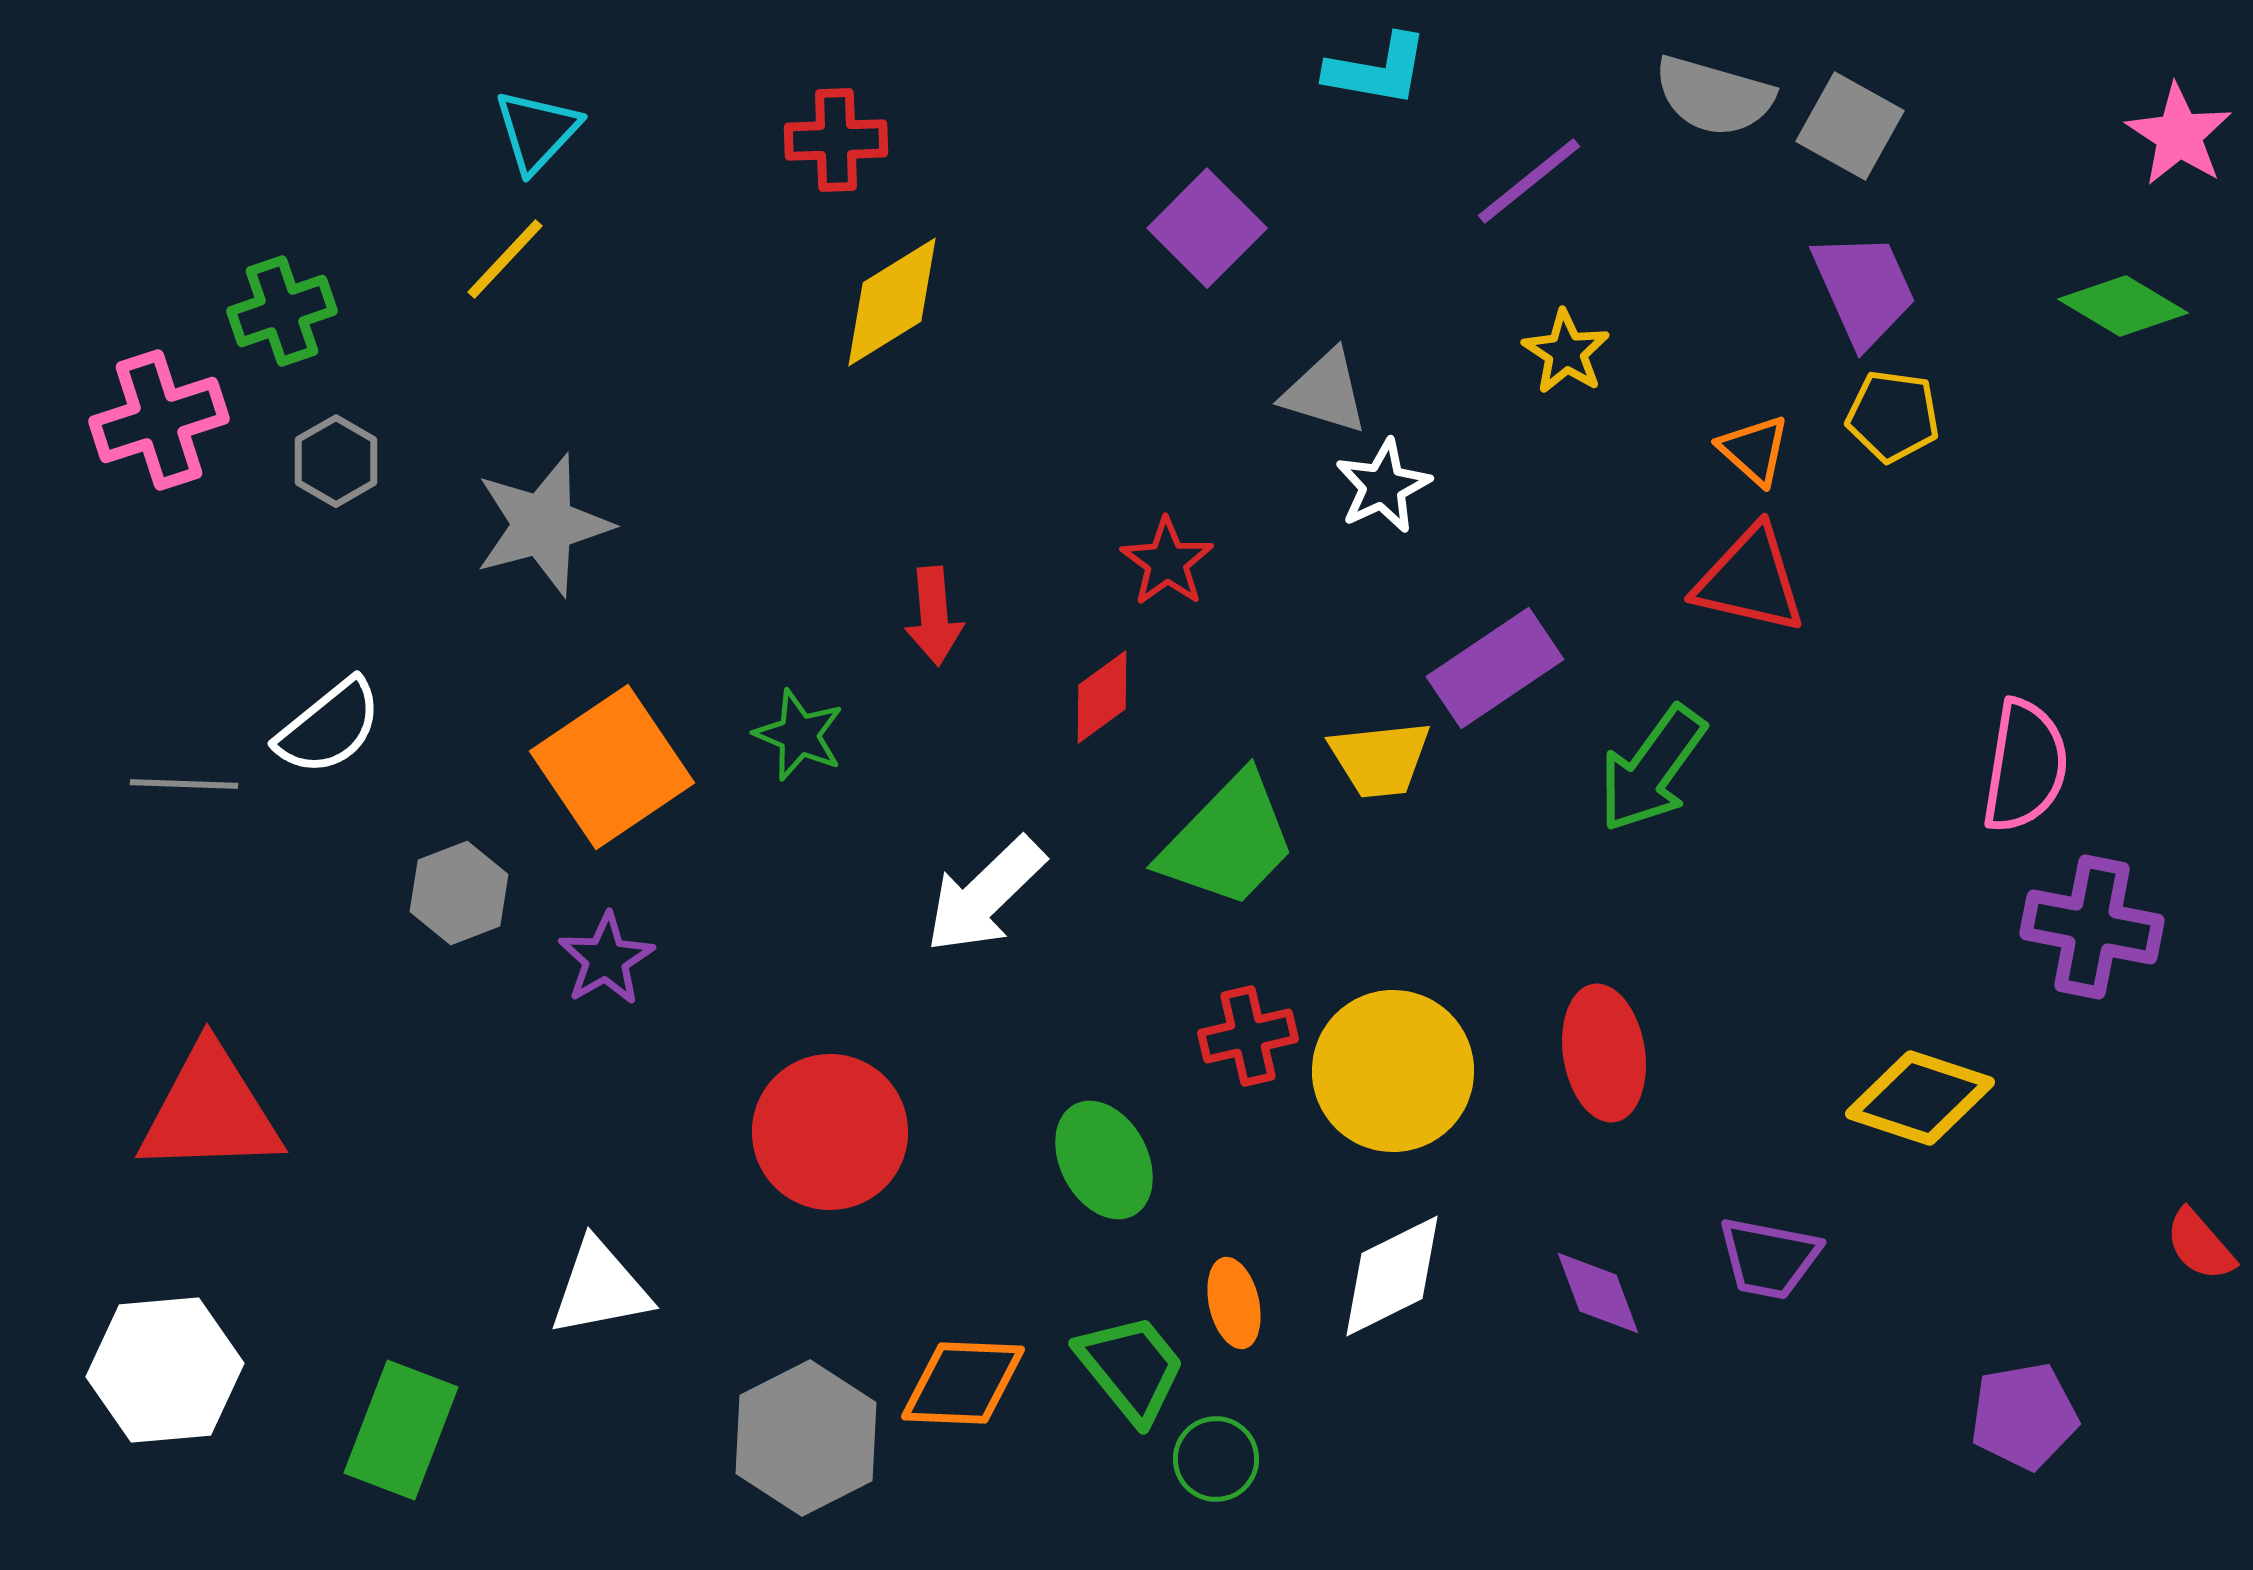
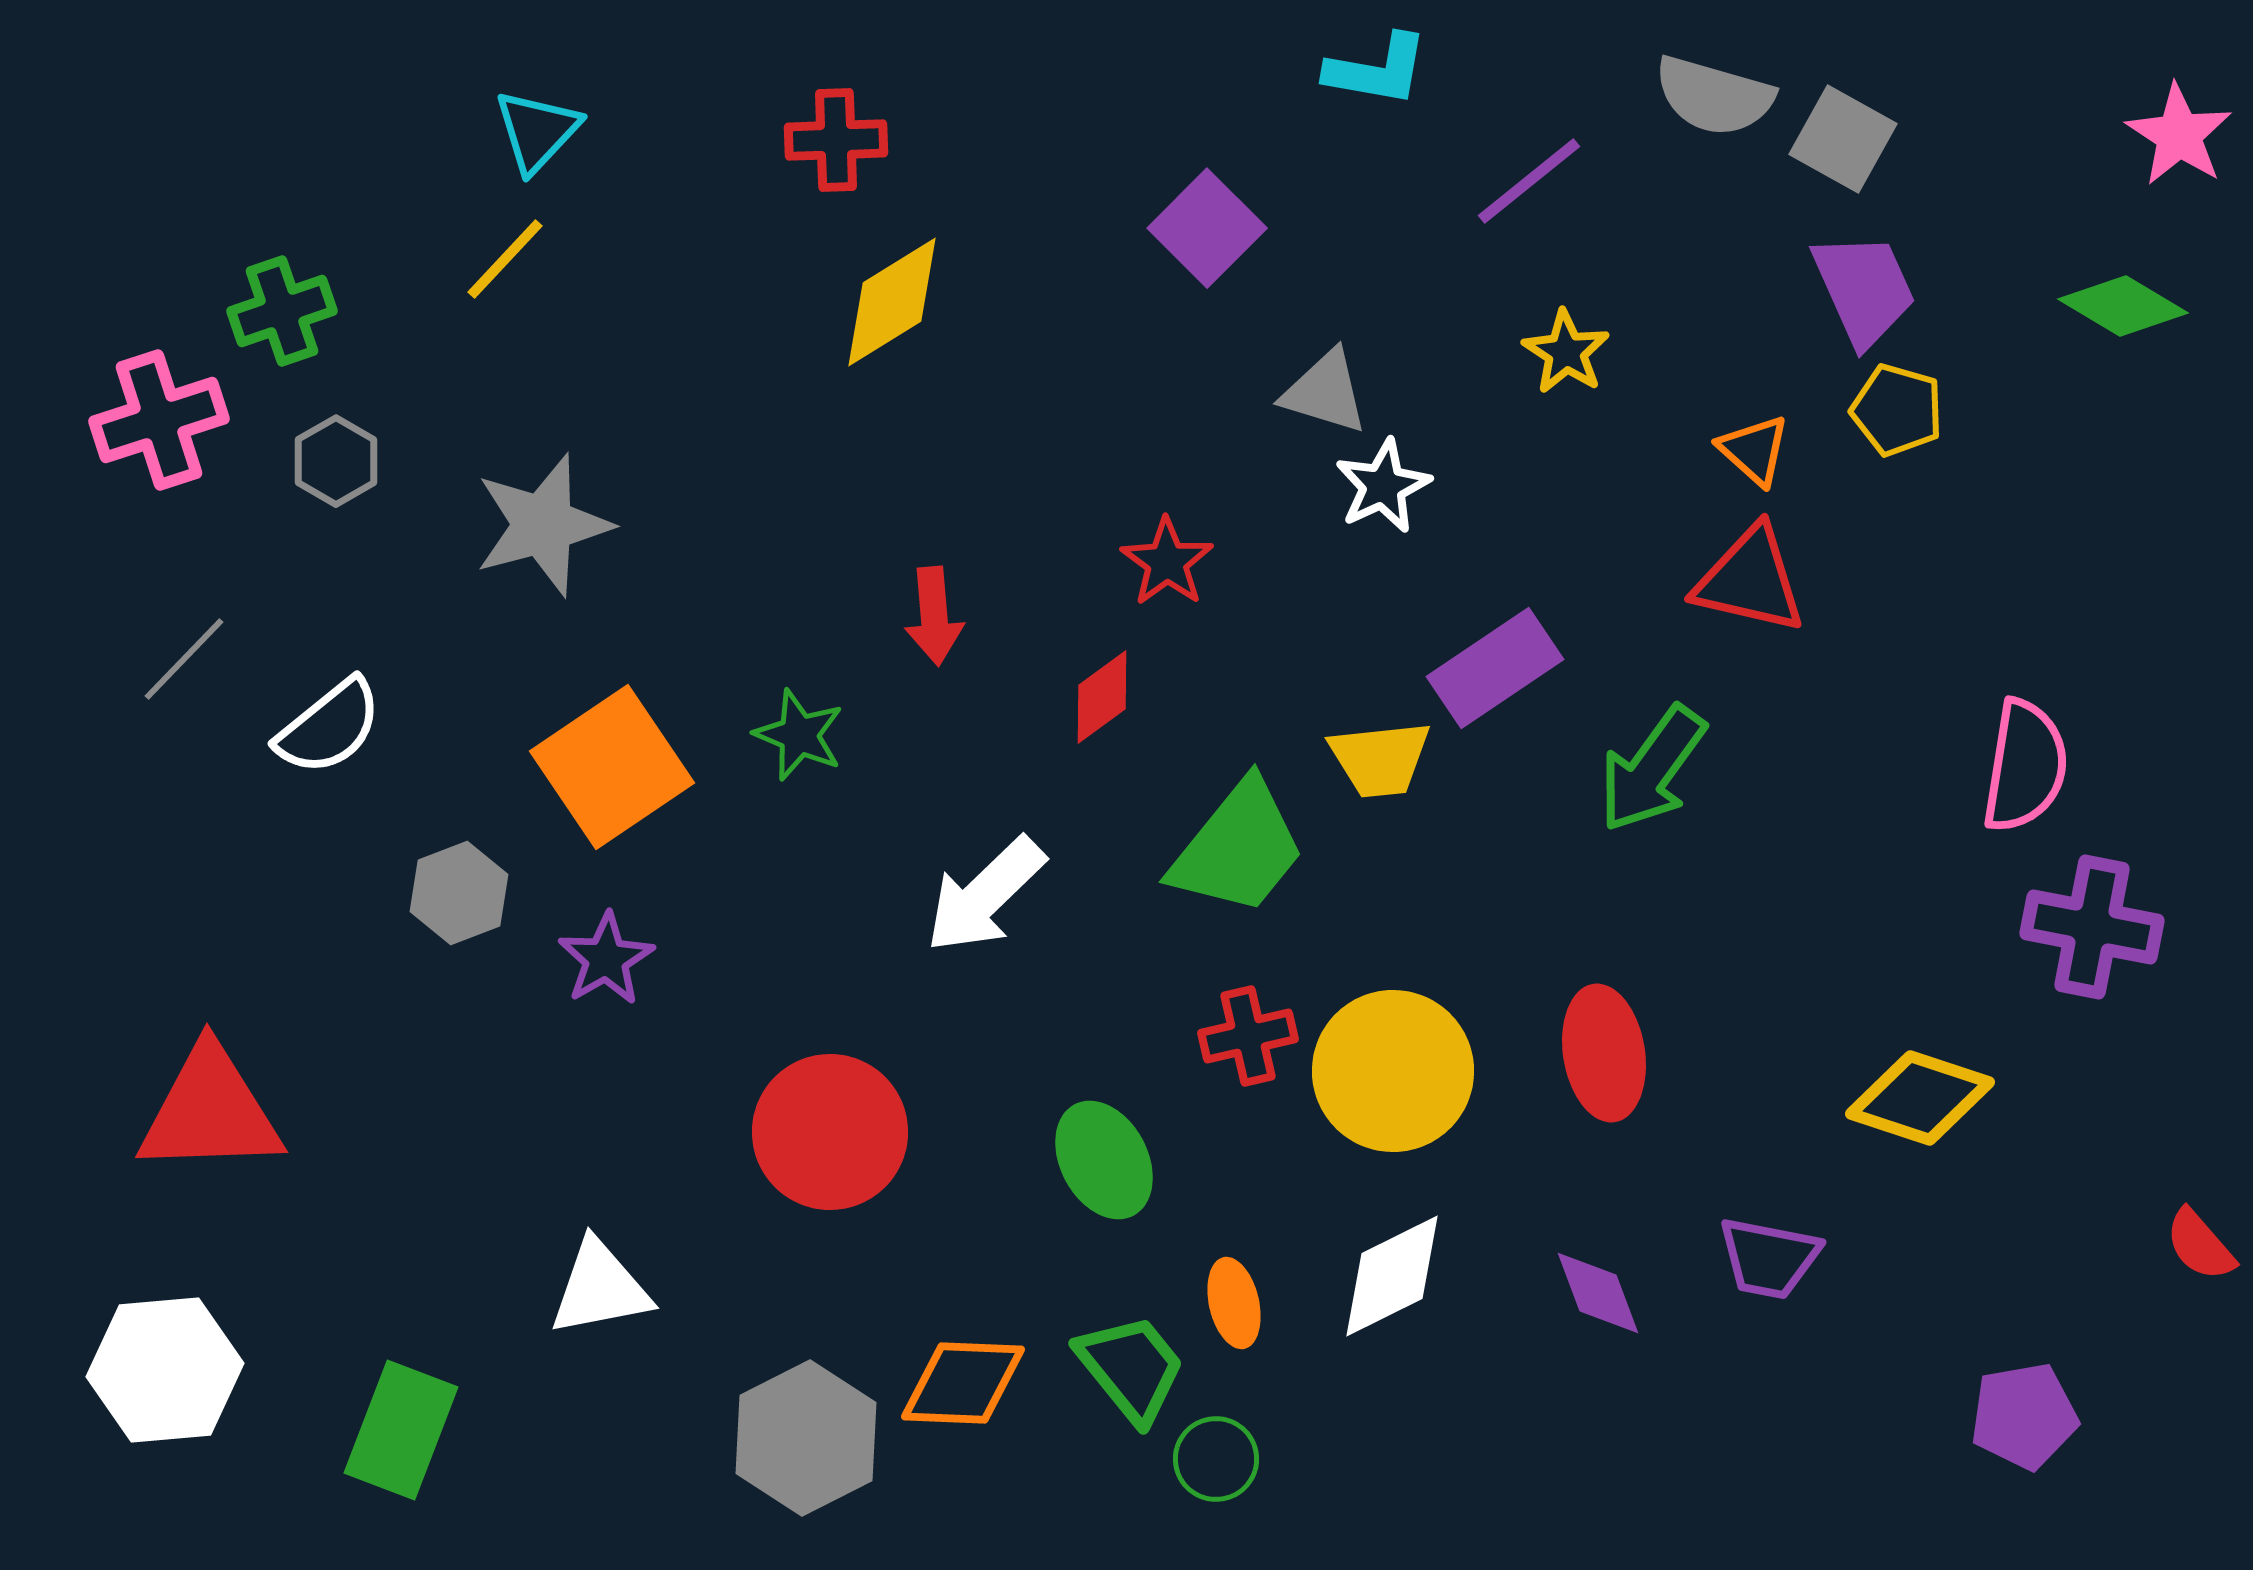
gray square at (1850, 126): moved 7 px left, 13 px down
yellow pentagon at (1893, 416): moved 4 px right, 6 px up; rotated 8 degrees clockwise
gray line at (184, 784): moved 125 px up; rotated 48 degrees counterclockwise
green trapezoid at (1228, 841): moved 10 px right, 7 px down; rotated 5 degrees counterclockwise
